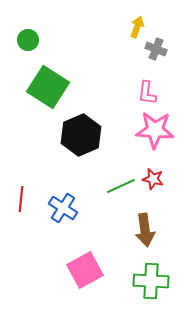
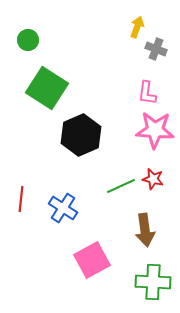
green square: moved 1 px left, 1 px down
pink square: moved 7 px right, 10 px up
green cross: moved 2 px right, 1 px down
